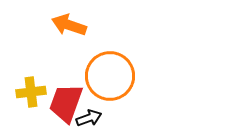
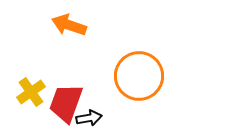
orange circle: moved 29 px right
yellow cross: rotated 28 degrees counterclockwise
black arrow: rotated 10 degrees clockwise
